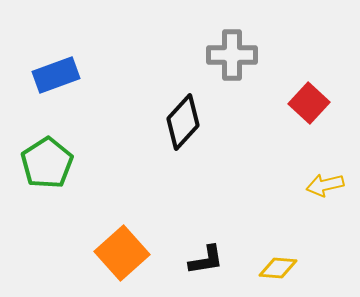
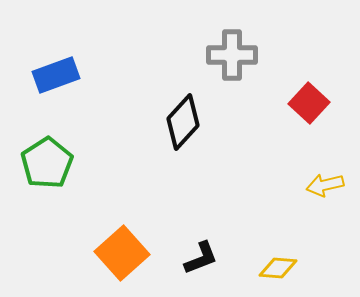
black L-shape: moved 5 px left, 2 px up; rotated 12 degrees counterclockwise
